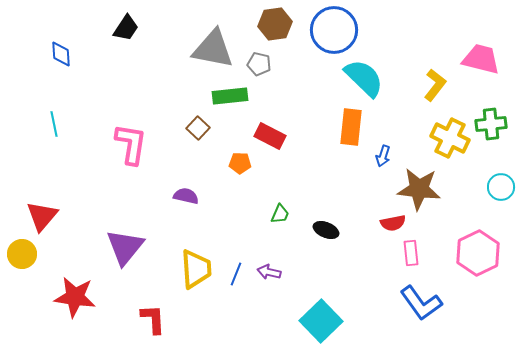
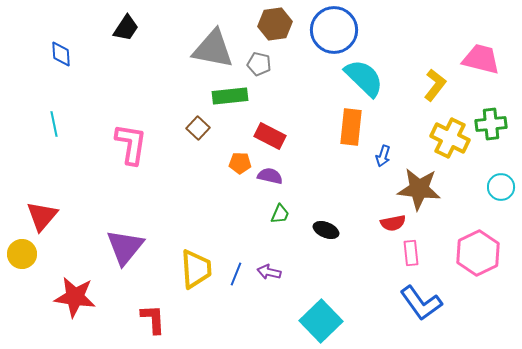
purple semicircle: moved 84 px right, 20 px up
